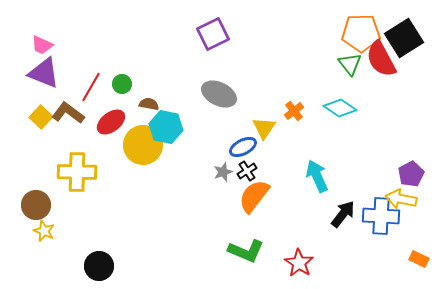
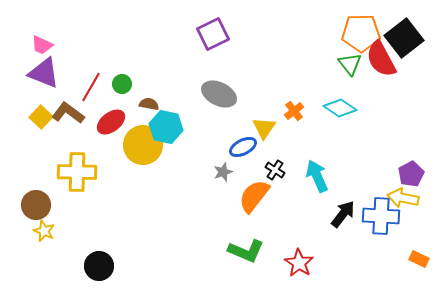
black square: rotated 6 degrees counterclockwise
black cross: moved 28 px right, 1 px up; rotated 24 degrees counterclockwise
yellow arrow: moved 2 px right, 1 px up
